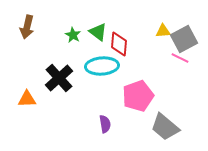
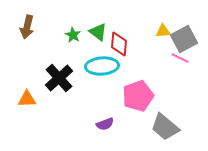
purple semicircle: rotated 78 degrees clockwise
